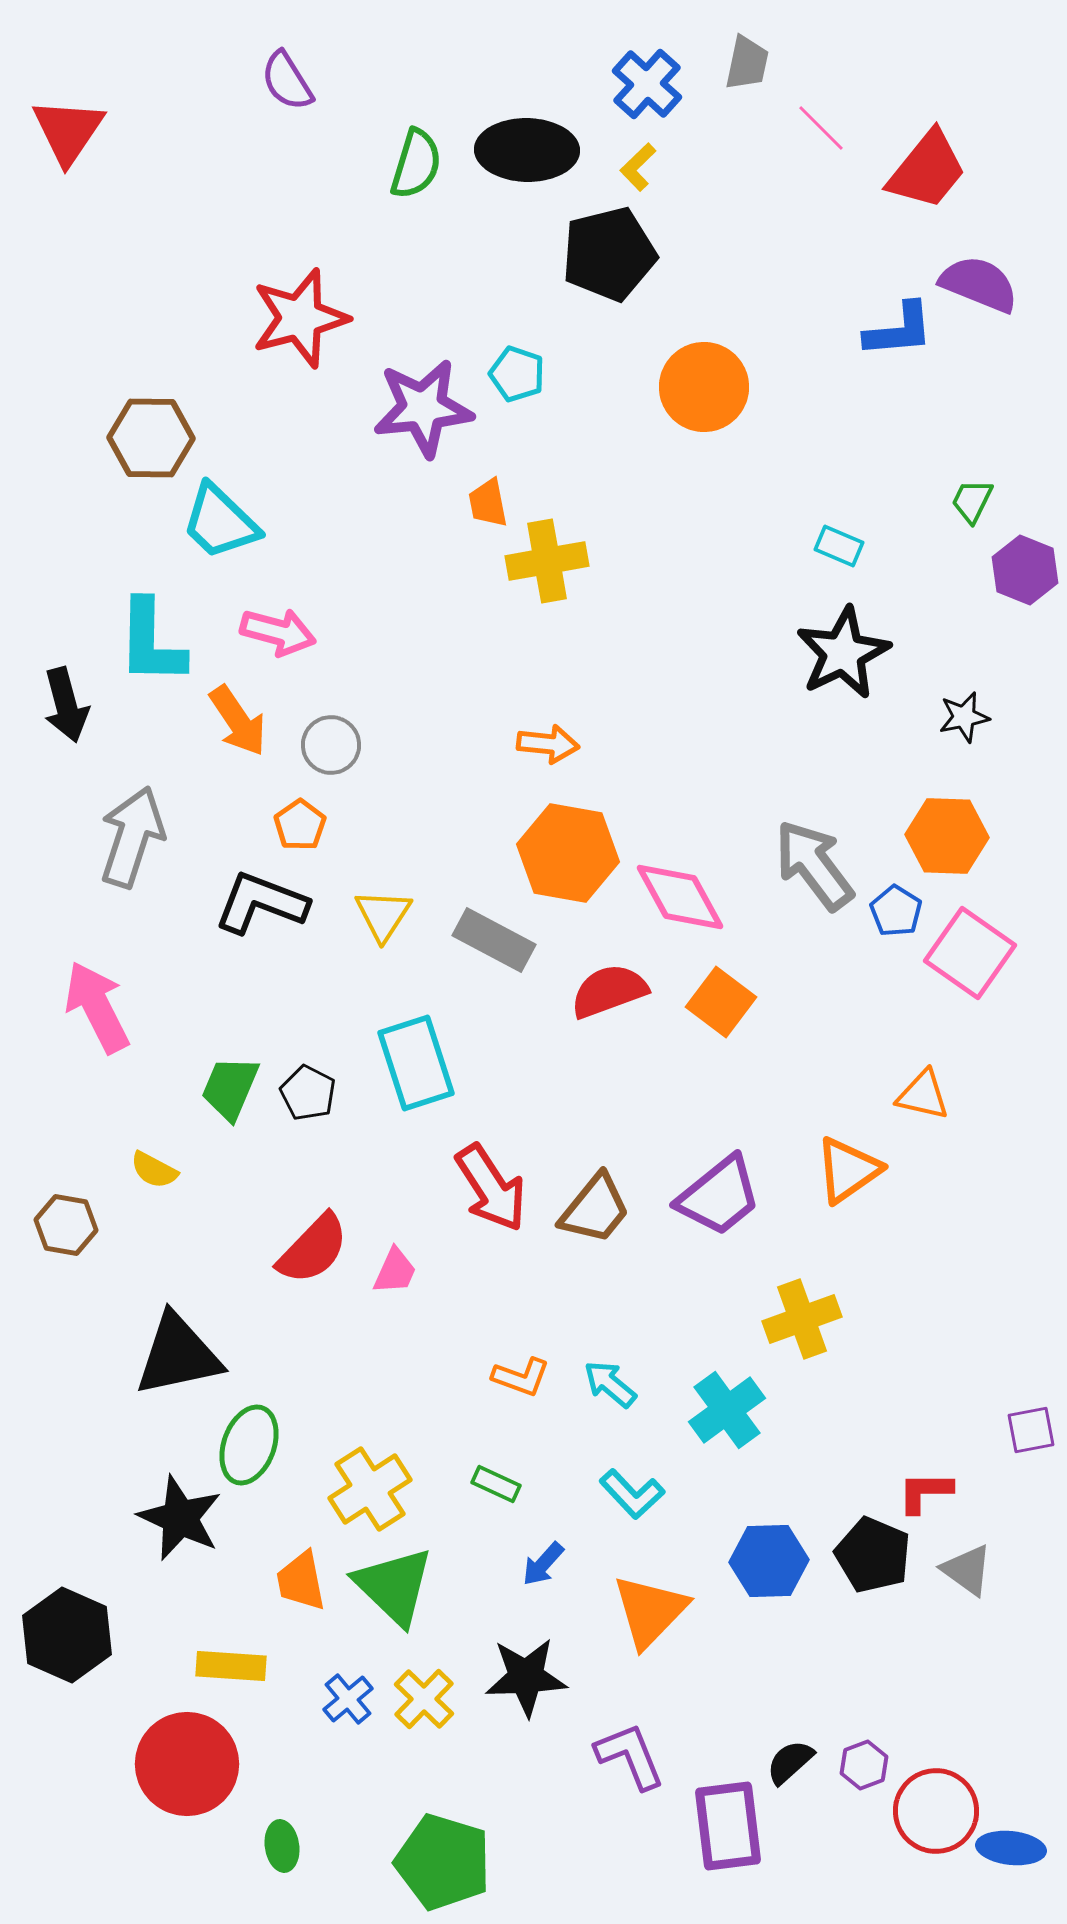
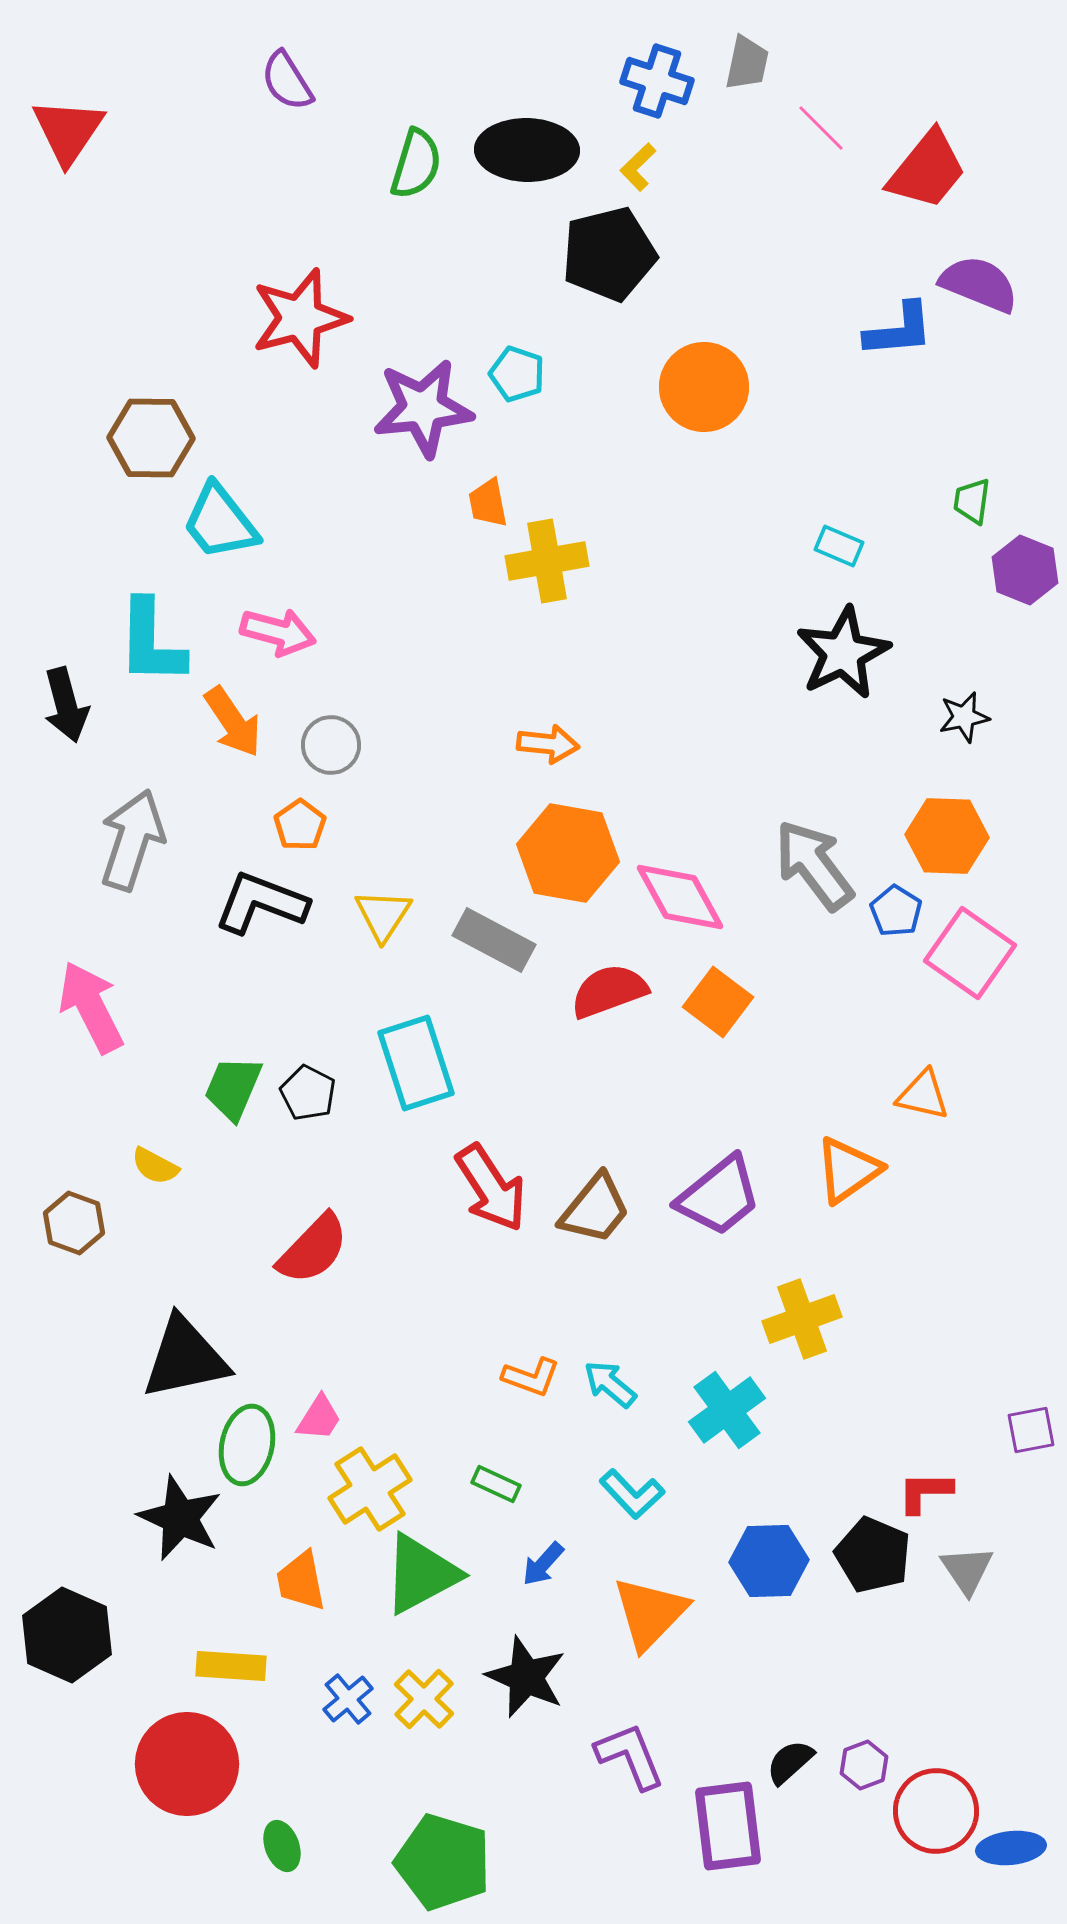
blue cross at (647, 84): moved 10 px right, 3 px up; rotated 24 degrees counterclockwise
green trapezoid at (972, 501): rotated 18 degrees counterclockwise
cyan trapezoid at (220, 522): rotated 8 degrees clockwise
orange arrow at (238, 721): moved 5 px left, 1 px down
gray arrow at (132, 837): moved 3 px down
orange square at (721, 1002): moved 3 px left
pink arrow at (97, 1007): moved 6 px left
green trapezoid at (230, 1088): moved 3 px right
yellow semicircle at (154, 1170): moved 1 px right, 4 px up
brown hexagon at (66, 1225): moved 8 px right, 2 px up; rotated 10 degrees clockwise
pink trapezoid at (395, 1271): moved 76 px left, 147 px down; rotated 8 degrees clockwise
black triangle at (178, 1355): moved 7 px right, 3 px down
orange L-shape at (521, 1377): moved 10 px right
green ellipse at (249, 1445): moved 2 px left; rotated 8 degrees counterclockwise
gray triangle at (967, 1570): rotated 20 degrees clockwise
green triangle at (394, 1586): moved 27 px right, 12 px up; rotated 48 degrees clockwise
orange triangle at (650, 1611): moved 2 px down
black star at (526, 1677): rotated 26 degrees clockwise
green ellipse at (282, 1846): rotated 12 degrees counterclockwise
blue ellipse at (1011, 1848): rotated 12 degrees counterclockwise
